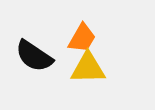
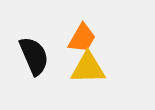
black semicircle: rotated 147 degrees counterclockwise
